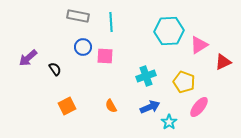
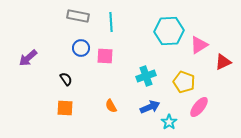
blue circle: moved 2 px left, 1 px down
black semicircle: moved 11 px right, 10 px down
orange square: moved 2 px left, 2 px down; rotated 30 degrees clockwise
